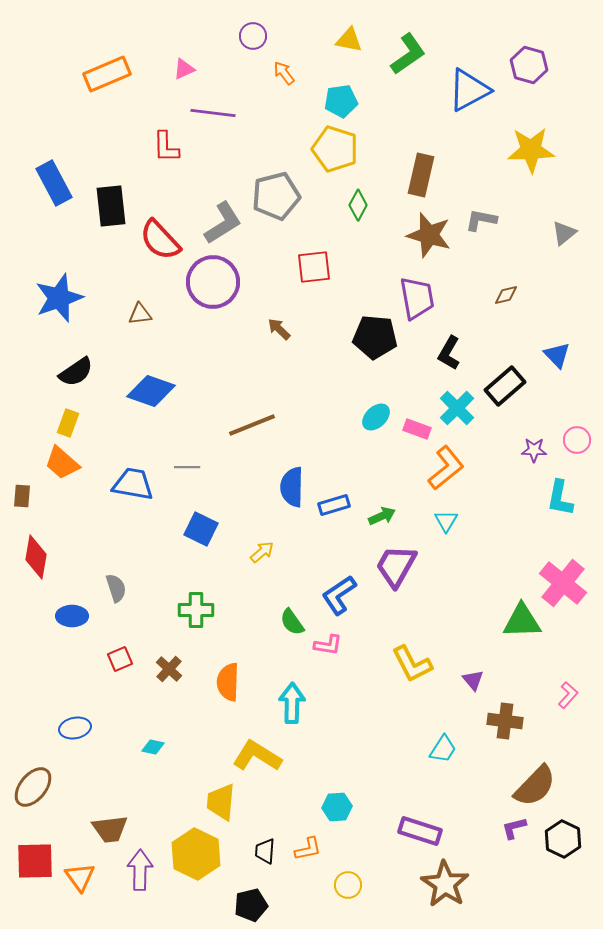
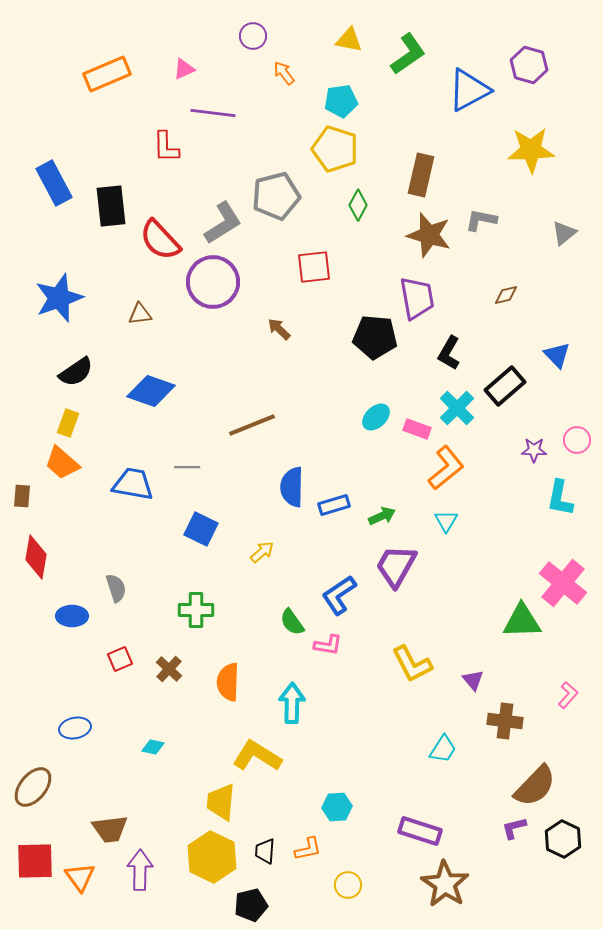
yellow hexagon at (196, 854): moved 16 px right, 3 px down
